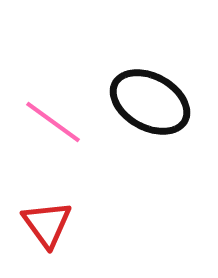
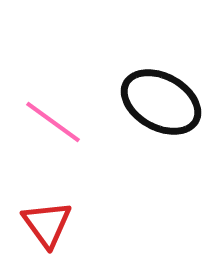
black ellipse: moved 11 px right
